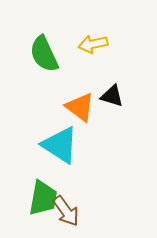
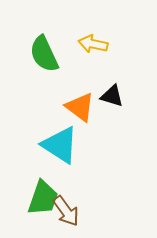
yellow arrow: rotated 24 degrees clockwise
green trapezoid: rotated 9 degrees clockwise
